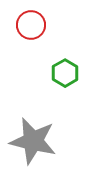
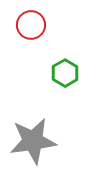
gray star: rotated 21 degrees counterclockwise
